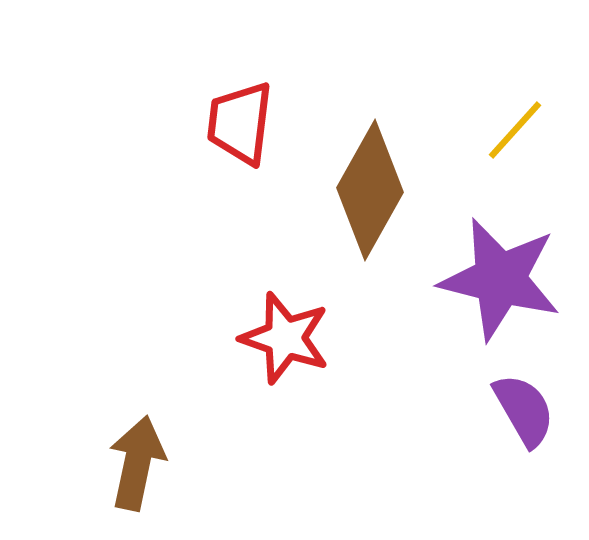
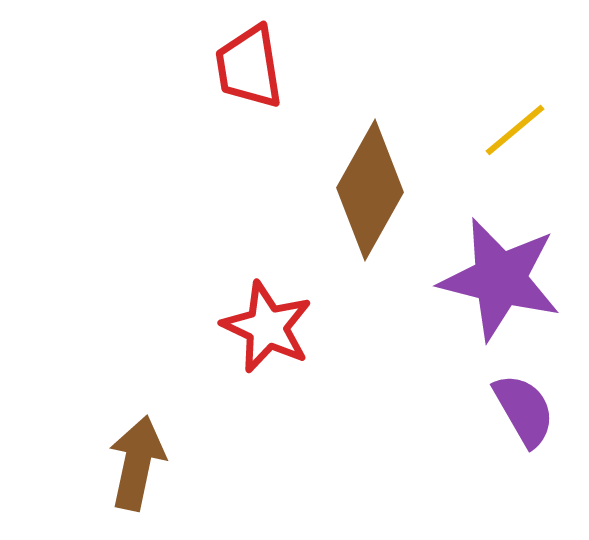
red trapezoid: moved 9 px right, 56 px up; rotated 16 degrees counterclockwise
yellow line: rotated 8 degrees clockwise
red star: moved 18 px left, 11 px up; rotated 6 degrees clockwise
